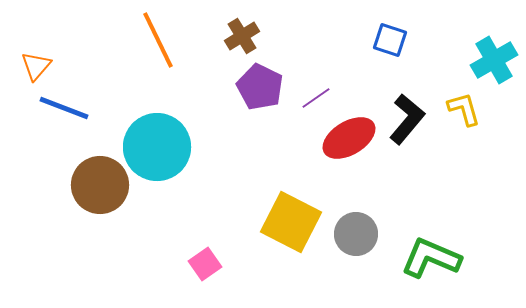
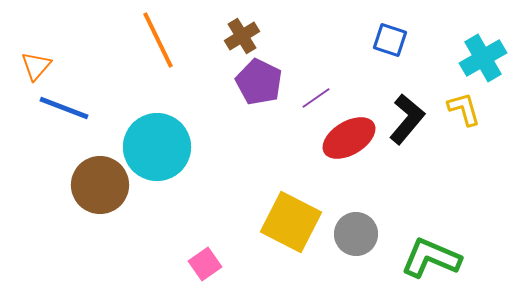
cyan cross: moved 11 px left, 2 px up
purple pentagon: moved 1 px left, 5 px up
